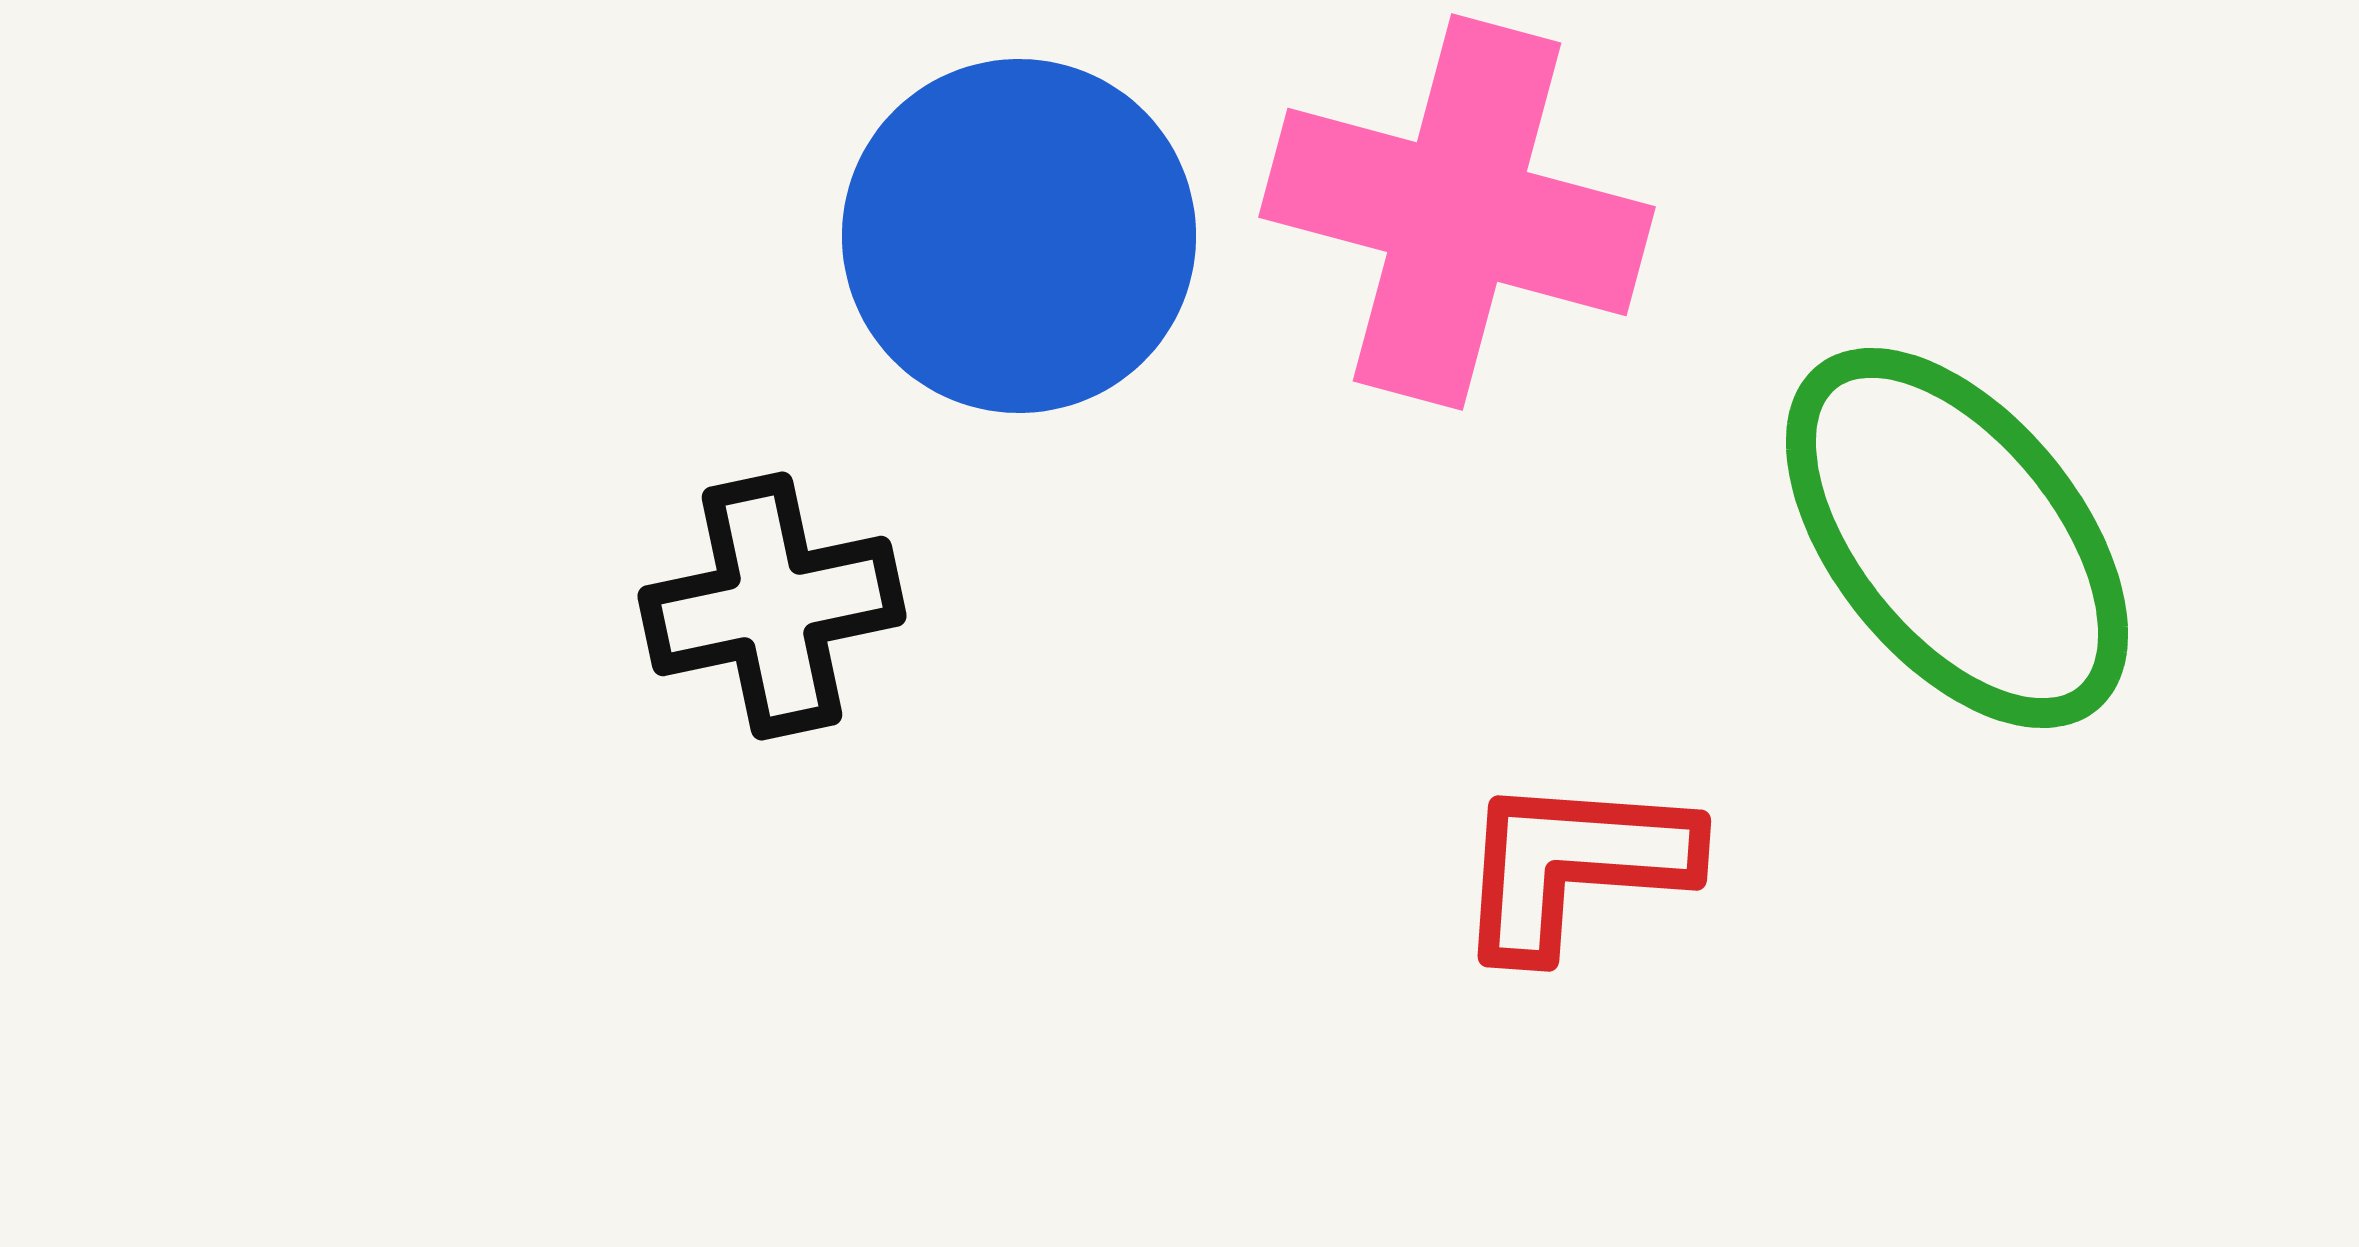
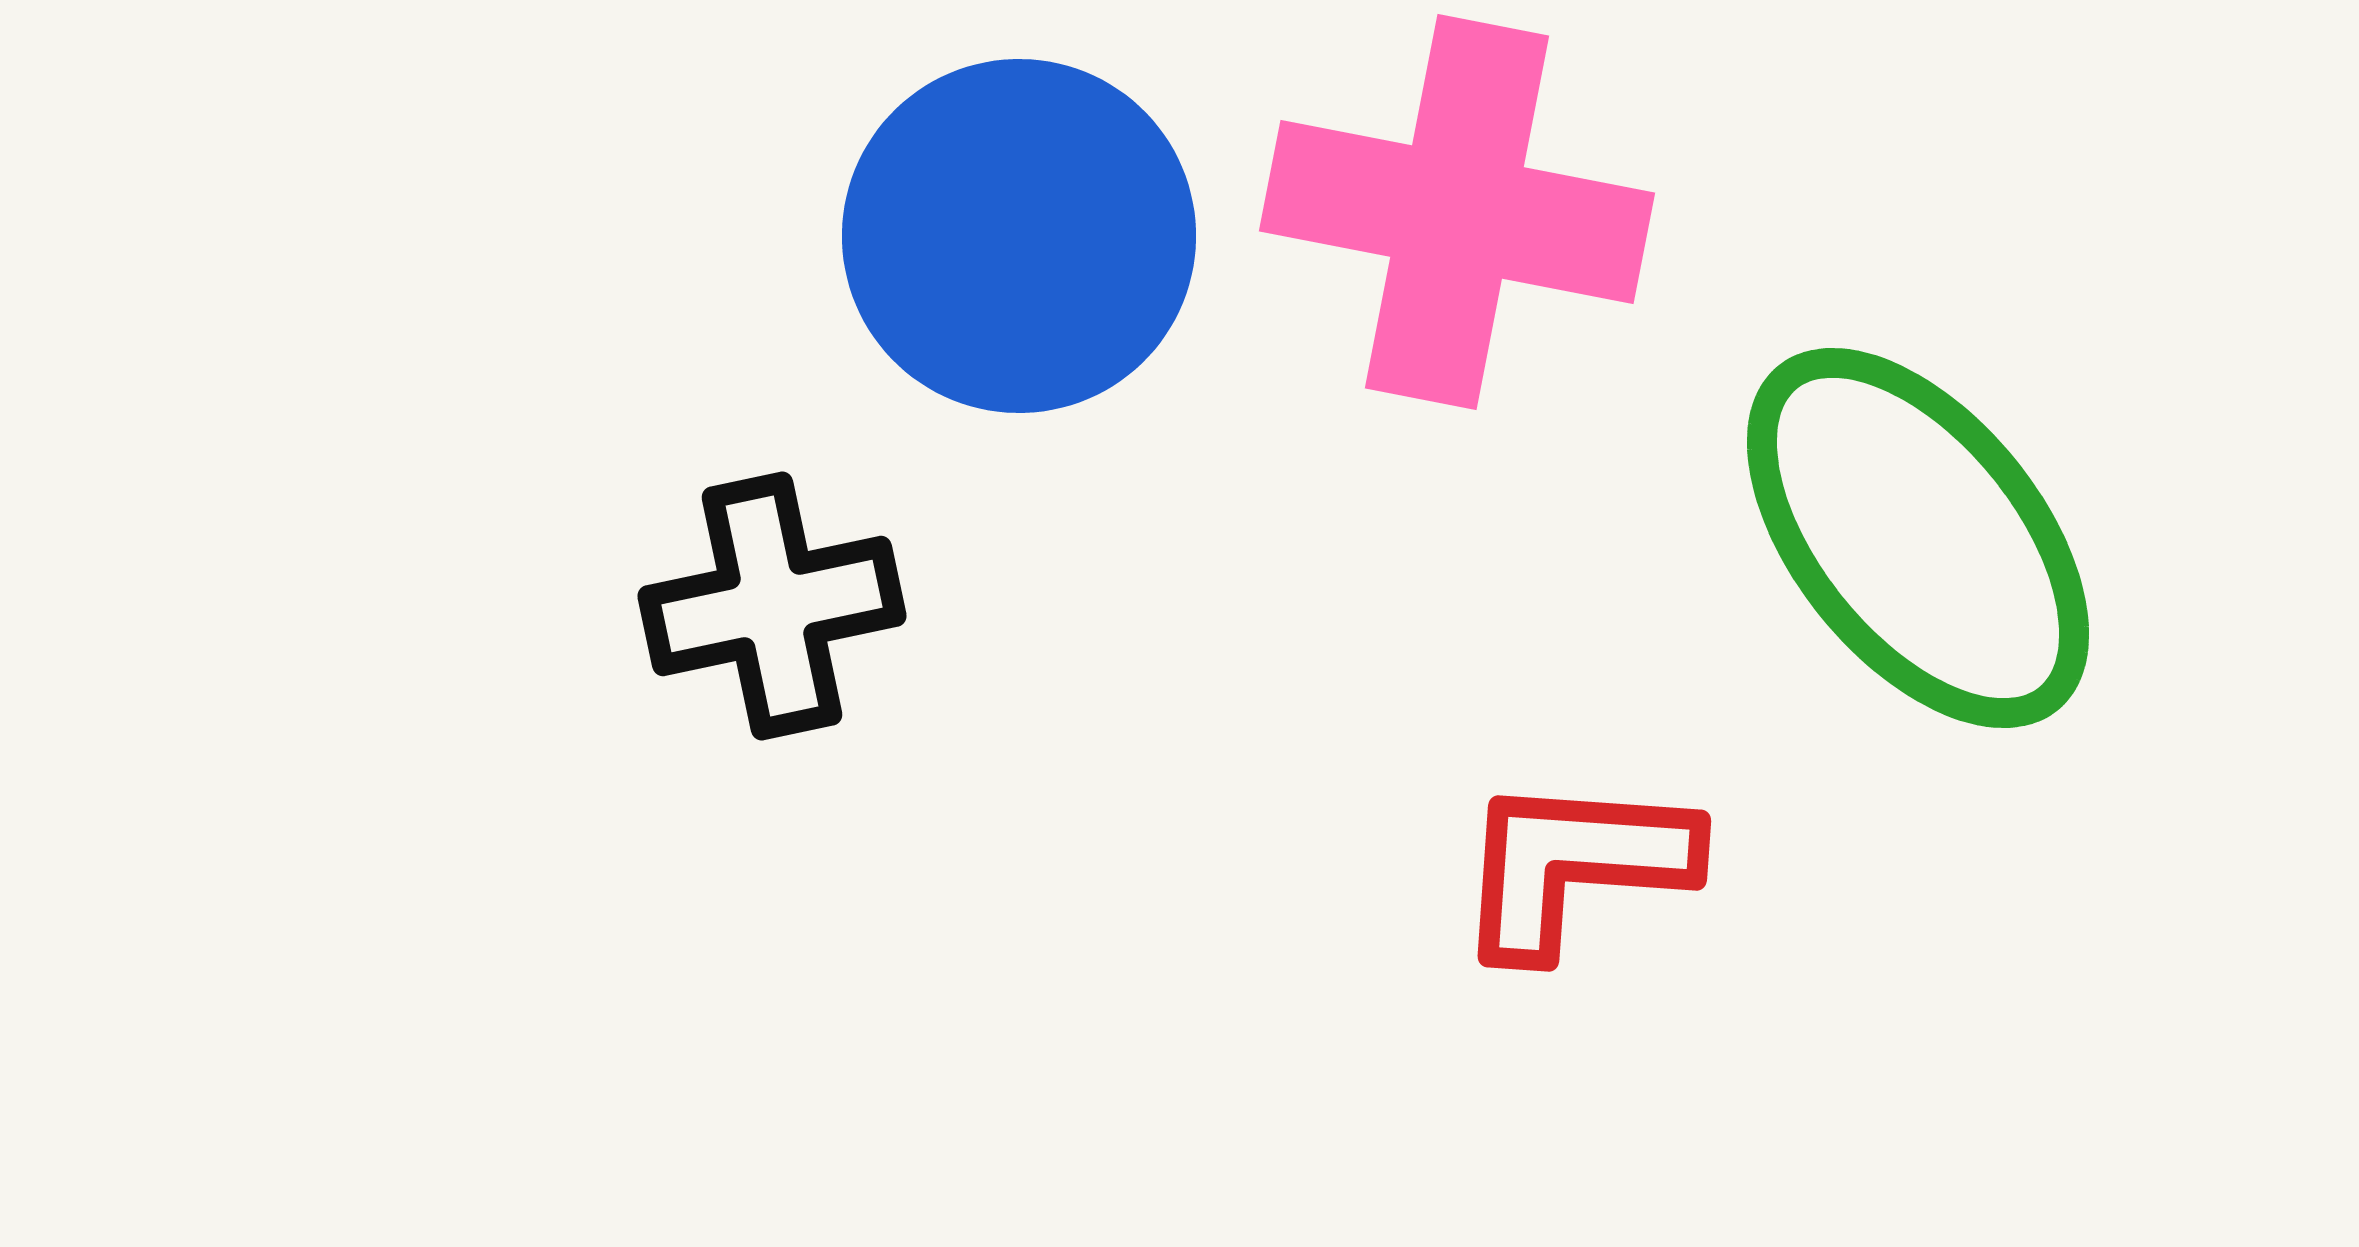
pink cross: rotated 4 degrees counterclockwise
green ellipse: moved 39 px left
